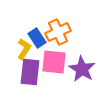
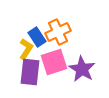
blue rectangle: moved 1 px up
yellow L-shape: moved 2 px right
pink square: rotated 24 degrees counterclockwise
